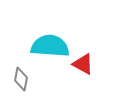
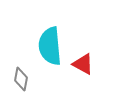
cyan semicircle: rotated 99 degrees counterclockwise
